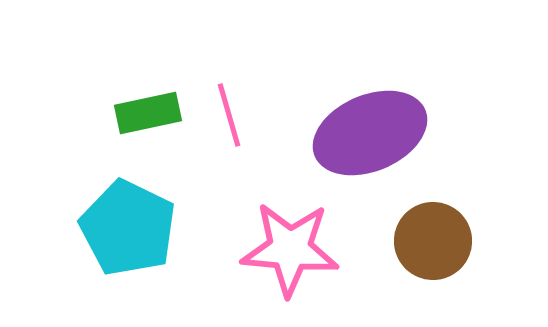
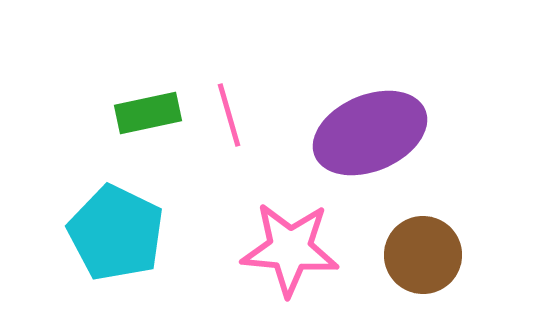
cyan pentagon: moved 12 px left, 5 px down
brown circle: moved 10 px left, 14 px down
